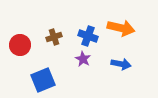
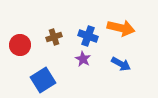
blue arrow: rotated 18 degrees clockwise
blue square: rotated 10 degrees counterclockwise
